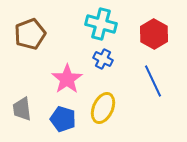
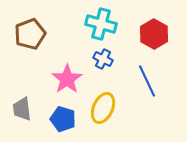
blue line: moved 6 px left
